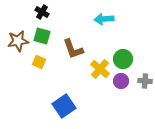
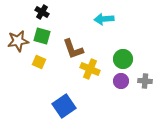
yellow cross: moved 10 px left; rotated 18 degrees counterclockwise
